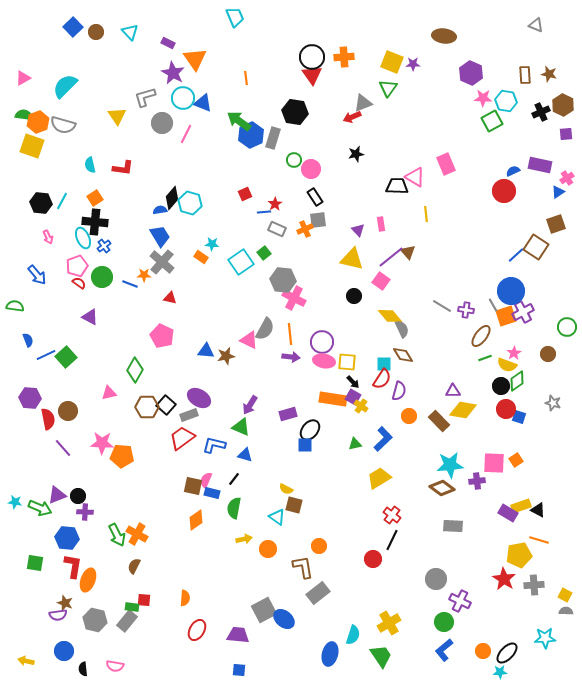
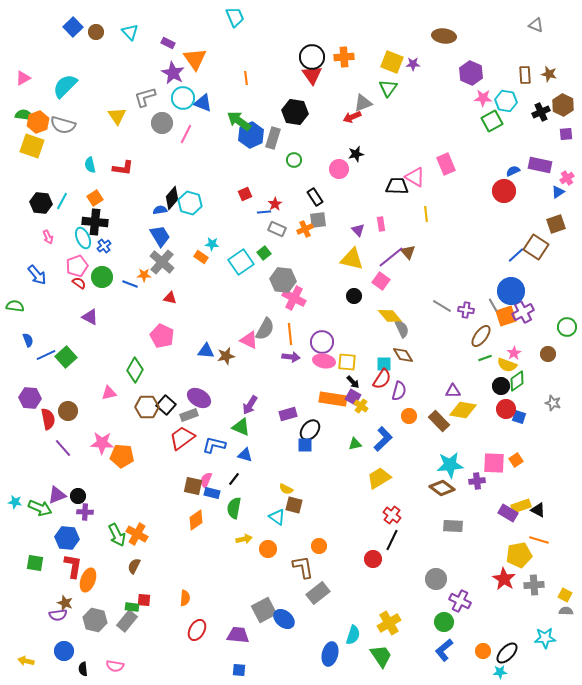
pink circle at (311, 169): moved 28 px right
